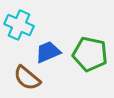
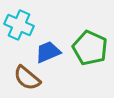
green pentagon: moved 6 px up; rotated 12 degrees clockwise
